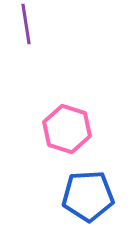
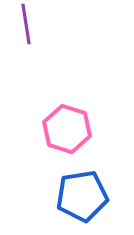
blue pentagon: moved 6 px left; rotated 6 degrees counterclockwise
